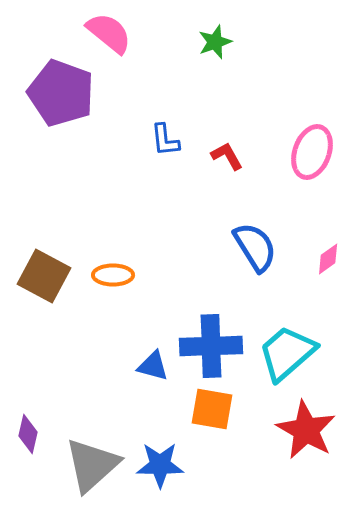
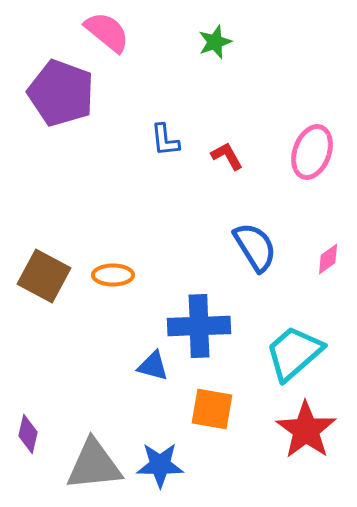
pink semicircle: moved 2 px left, 1 px up
blue cross: moved 12 px left, 20 px up
cyan trapezoid: moved 7 px right
red star: rotated 6 degrees clockwise
gray triangle: moved 2 px right; rotated 36 degrees clockwise
